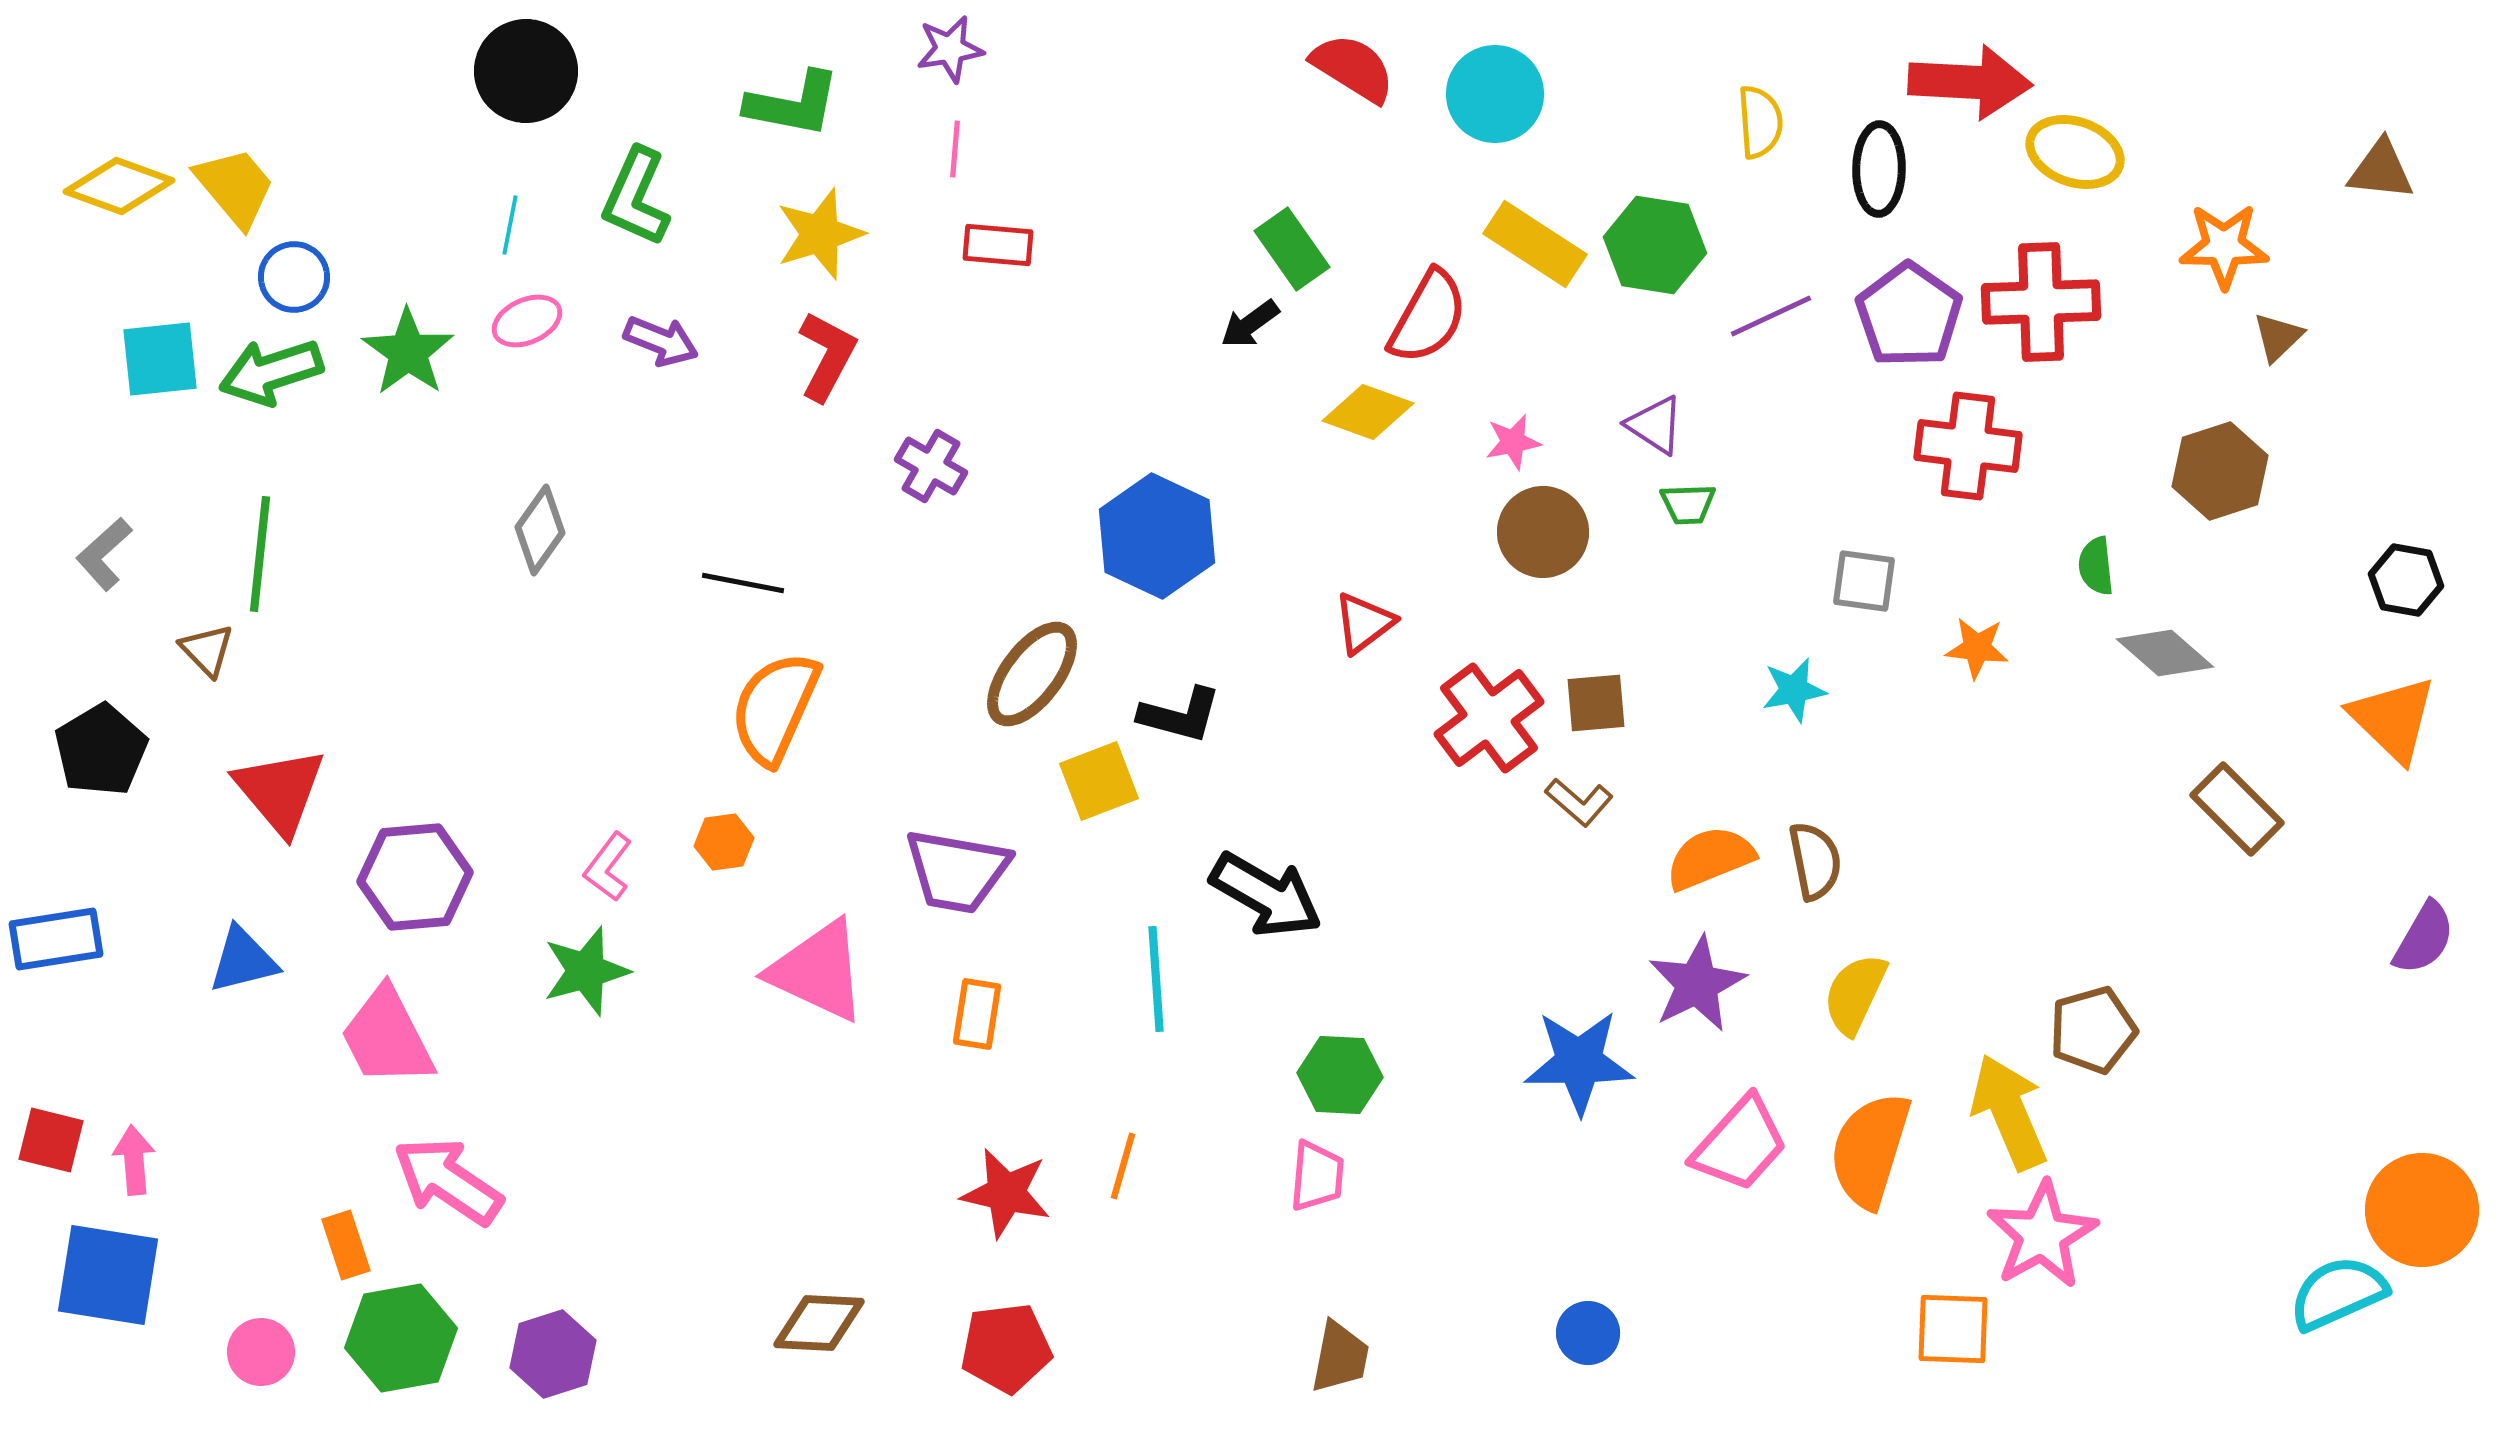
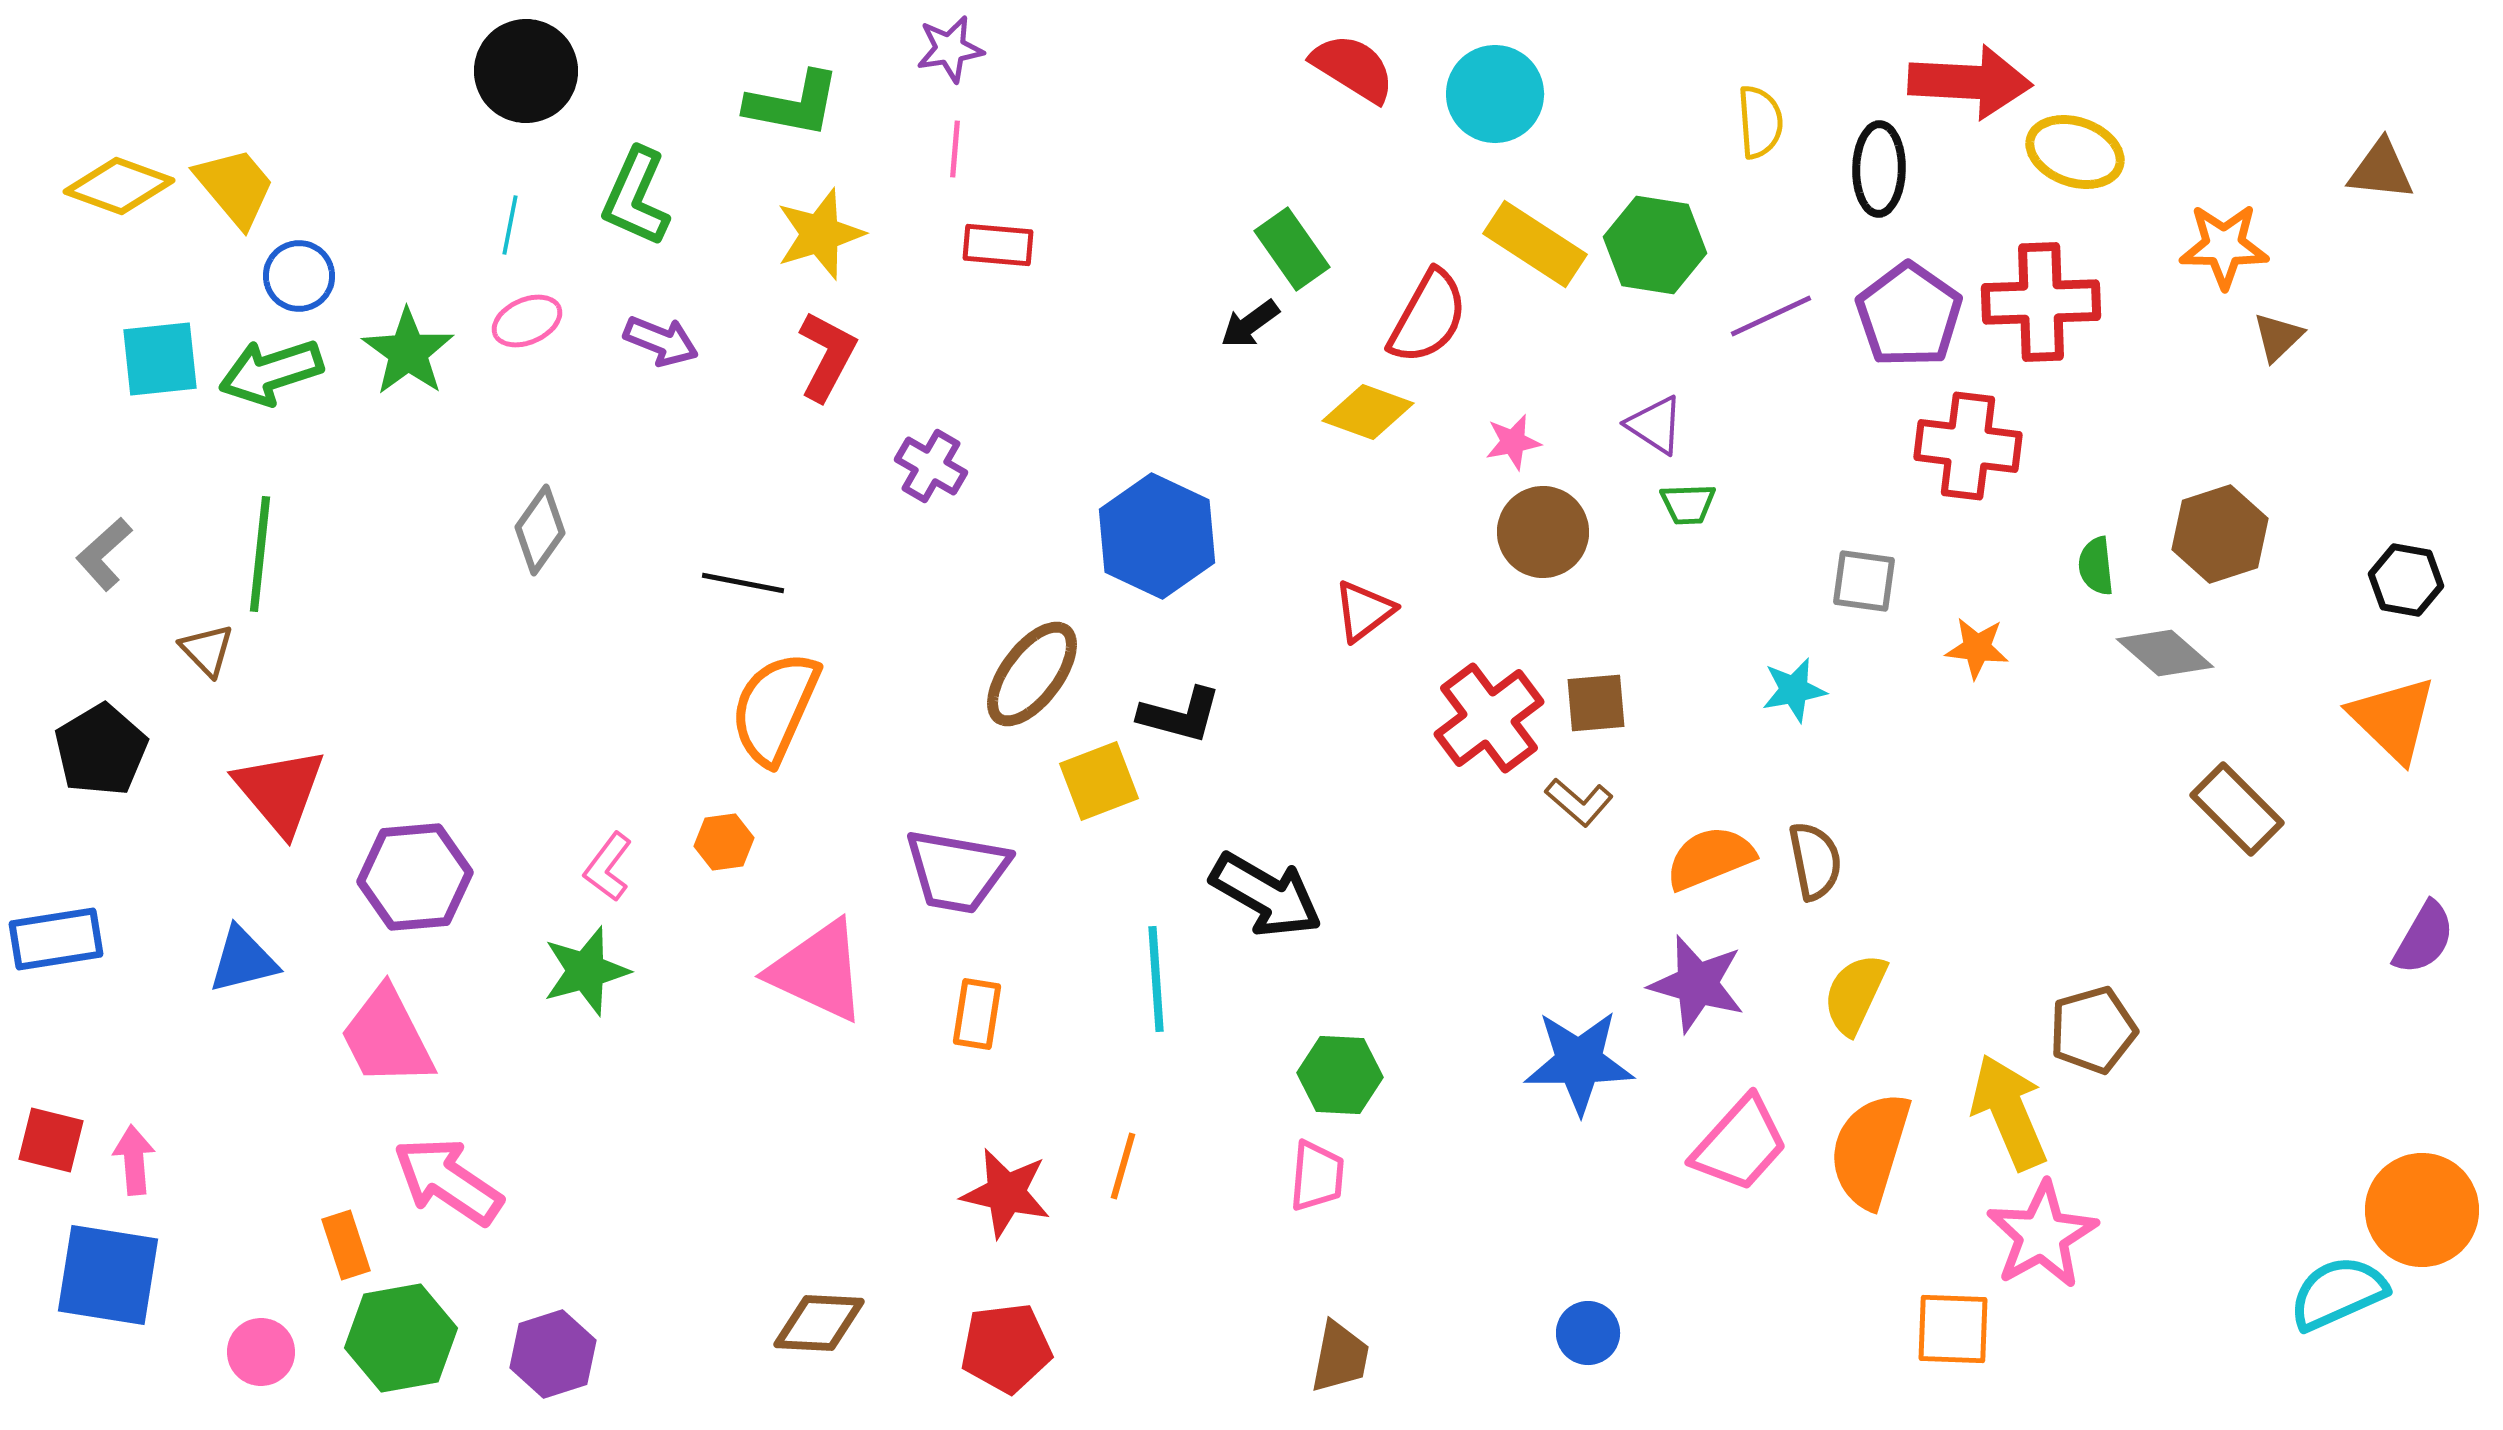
blue circle at (294, 277): moved 5 px right, 1 px up
brown hexagon at (2220, 471): moved 63 px down
red triangle at (1364, 623): moved 12 px up
purple star at (1697, 984): rotated 30 degrees counterclockwise
